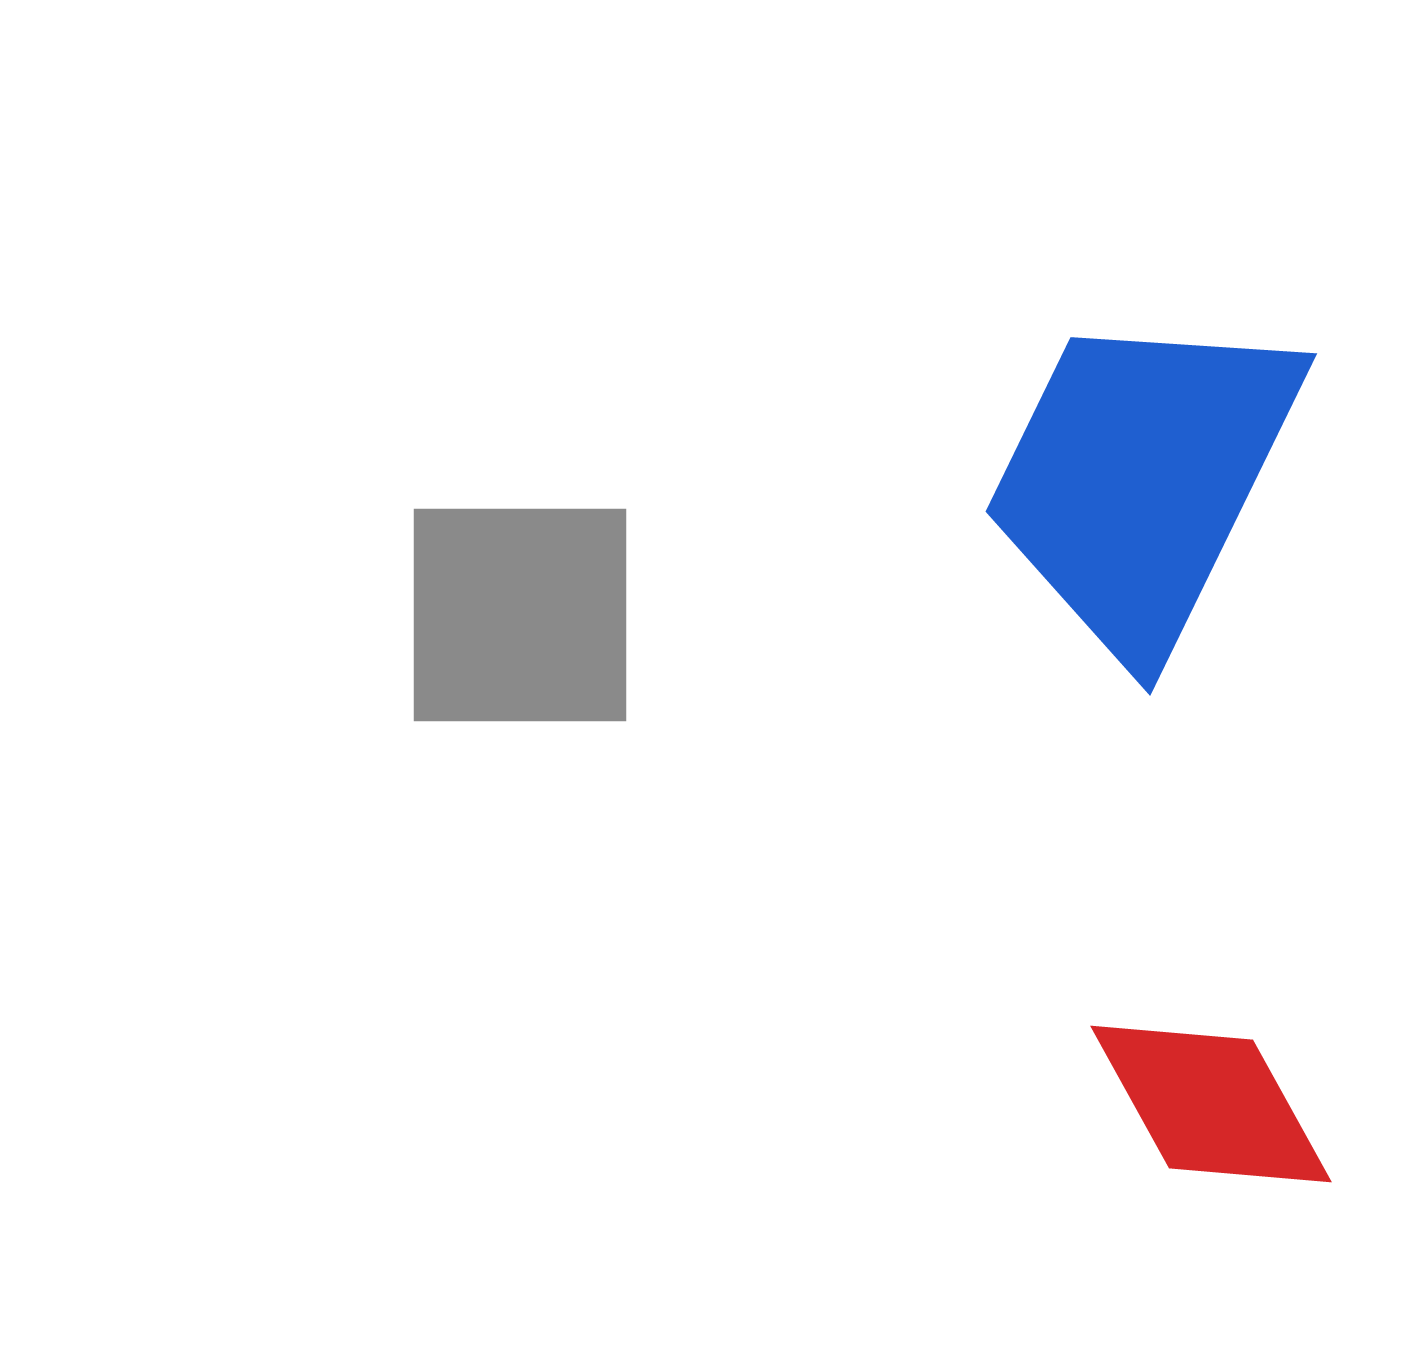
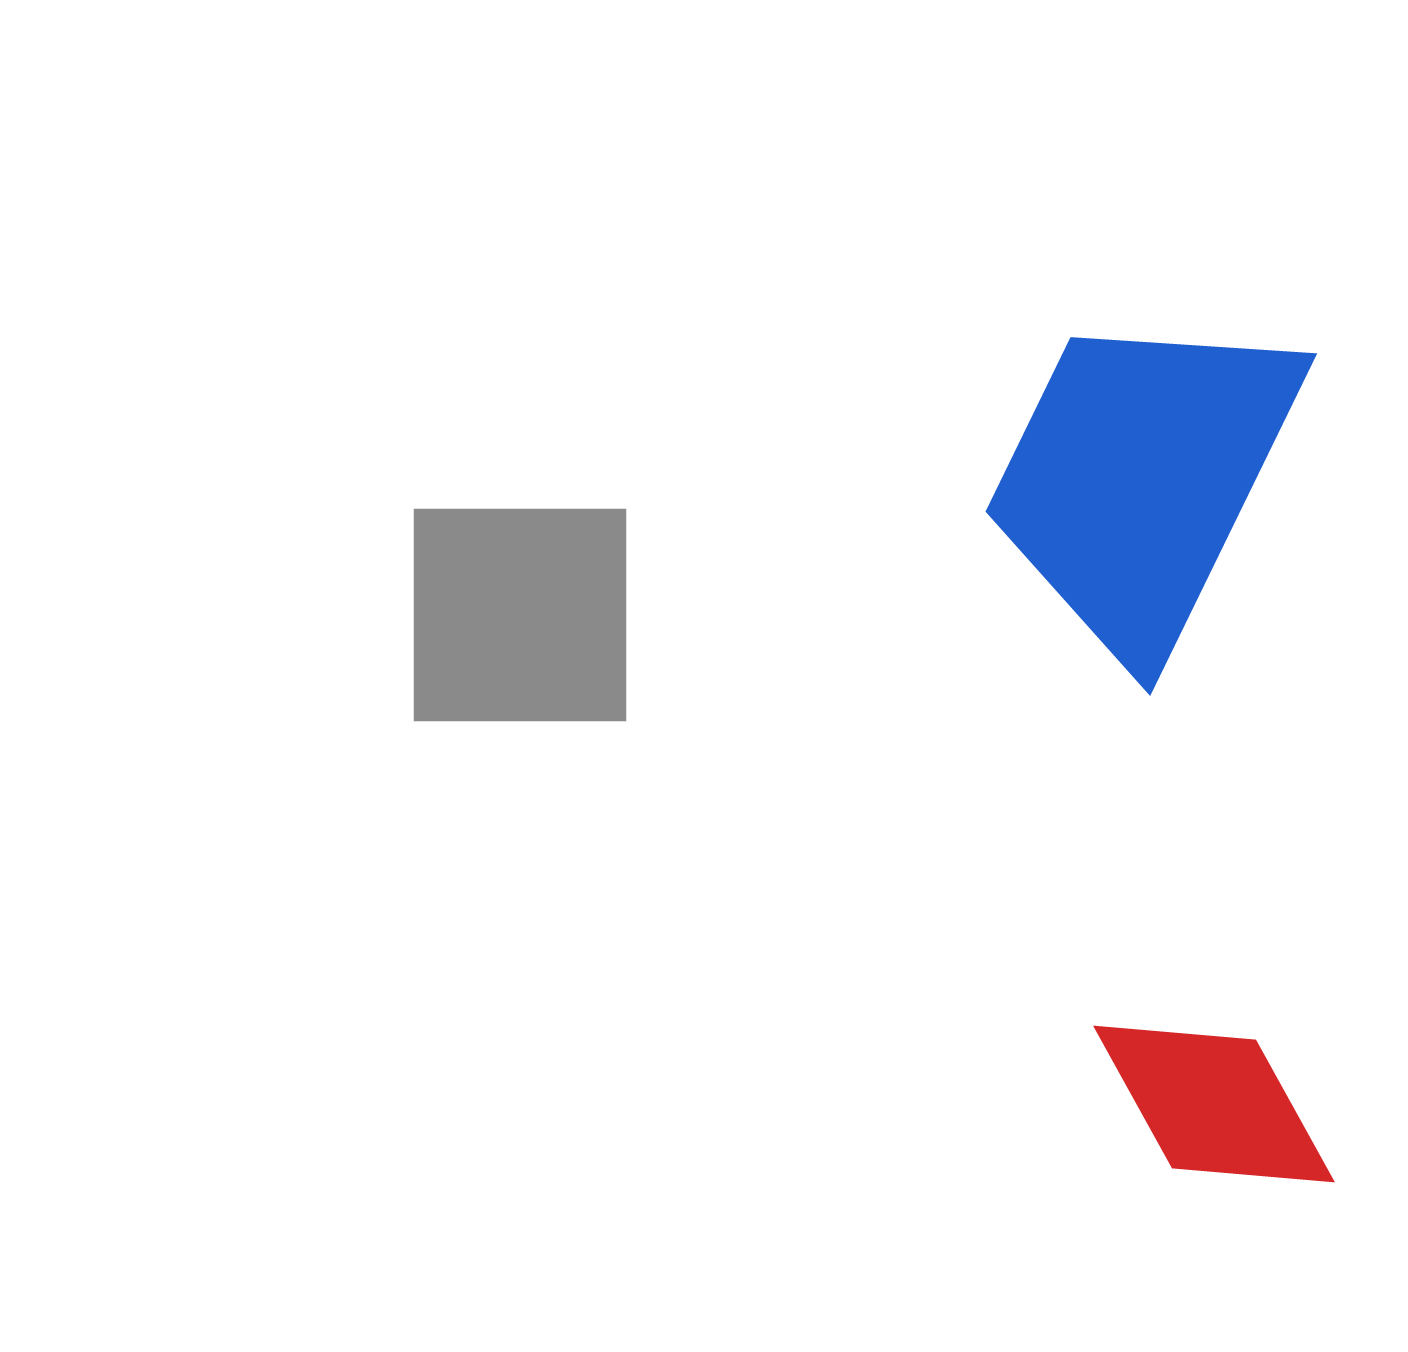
red diamond: moved 3 px right
